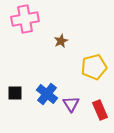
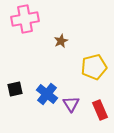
black square: moved 4 px up; rotated 14 degrees counterclockwise
